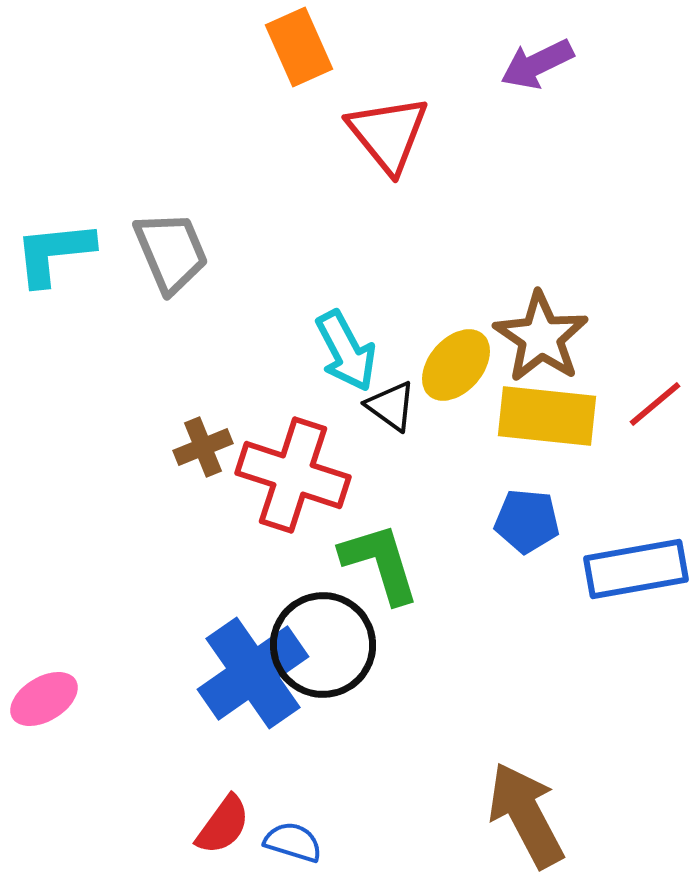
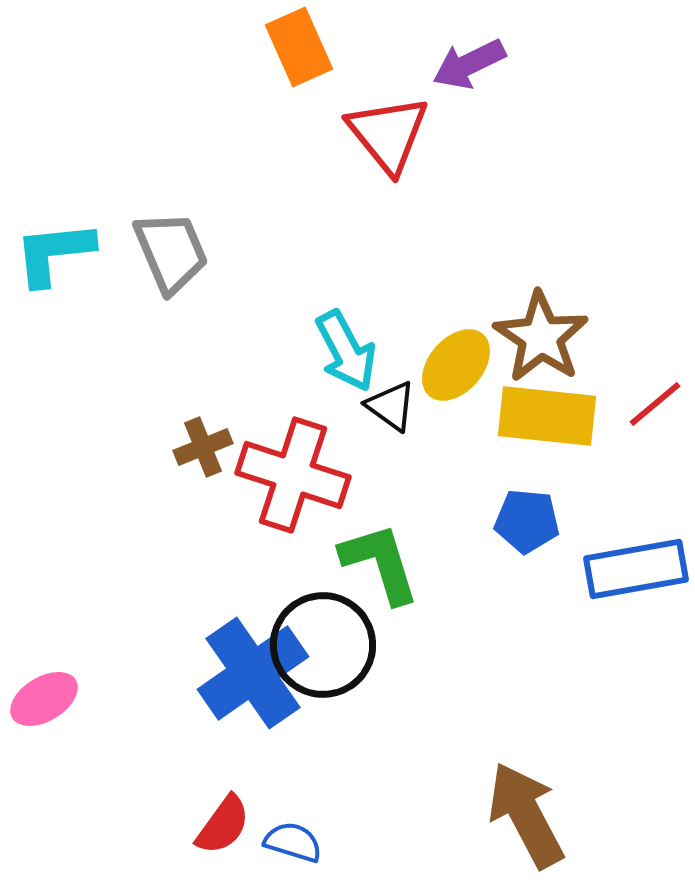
purple arrow: moved 68 px left
